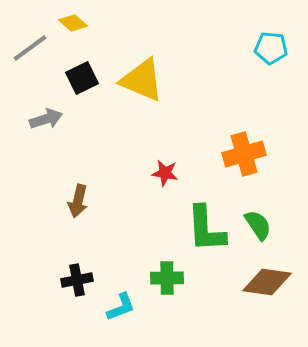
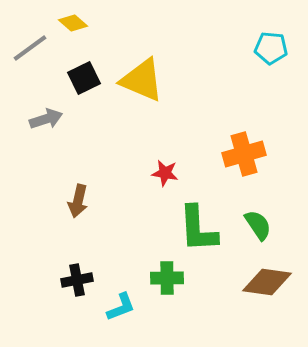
black square: moved 2 px right
green L-shape: moved 8 px left
